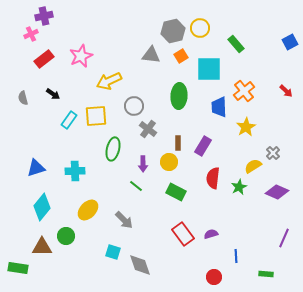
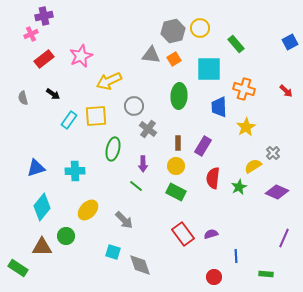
orange square at (181, 56): moved 7 px left, 3 px down
orange cross at (244, 91): moved 2 px up; rotated 35 degrees counterclockwise
yellow circle at (169, 162): moved 7 px right, 4 px down
green rectangle at (18, 268): rotated 24 degrees clockwise
